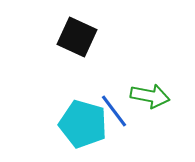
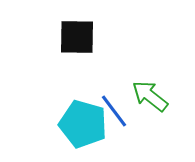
black square: rotated 24 degrees counterclockwise
green arrow: rotated 153 degrees counterclockwise
